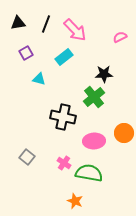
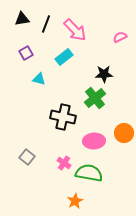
black triangle: moved 4 px right, 4 px up
green cross: moved 1 px right, 1 px down
orange star: rotated 21 degrees clockwise
